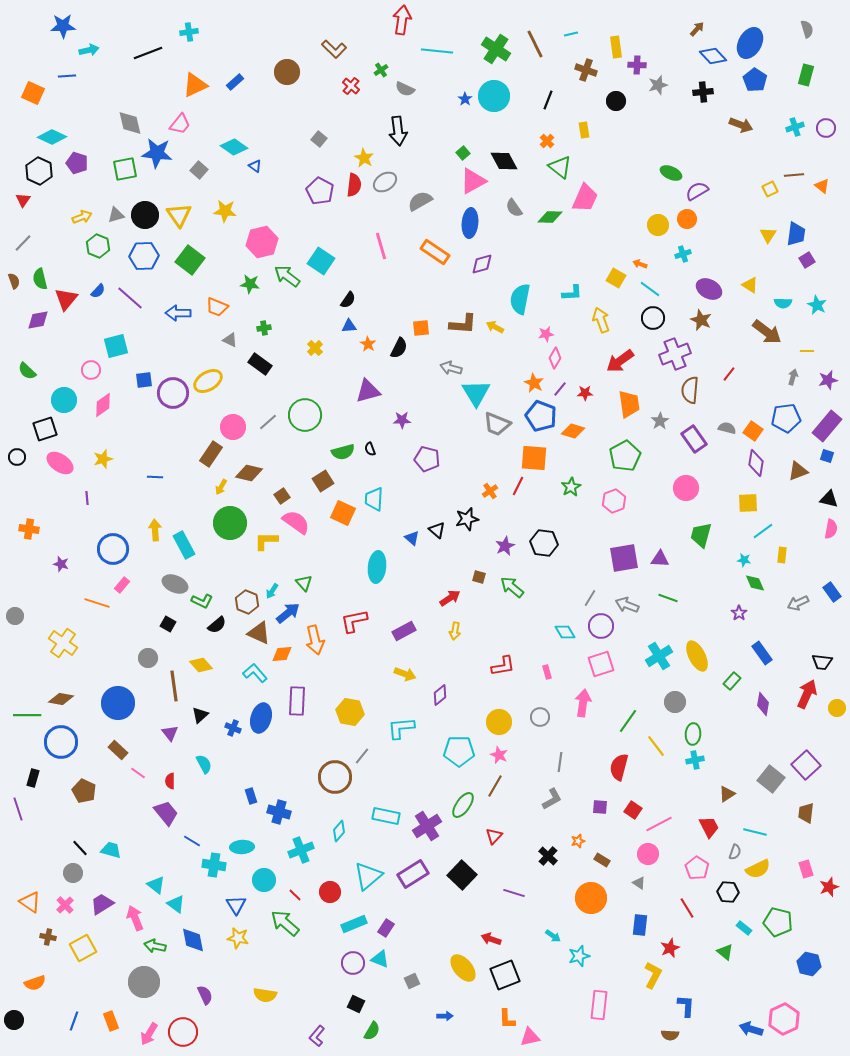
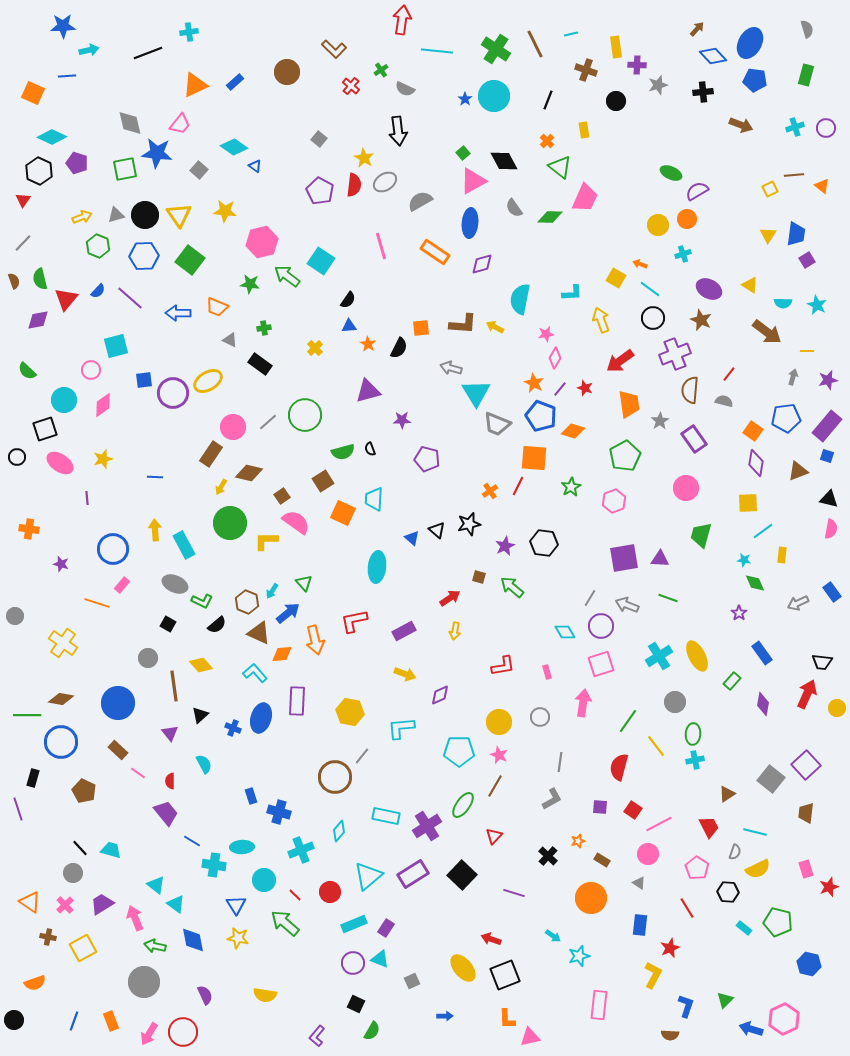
blue pentagon at (755, 80): rotated 25 degrees counterclockwise
red star at (585, 393): moved 5 px up; rotated 21 degrees clockwise
gray semicircle at (727, 428): moved 3 px left, 27 px up
black star at (467, 519): moved 2 px right, 5 px down
purple diamond at (440, 695): rotated 15 degrees clockwise
green triangle at (725, 952): moved 48 px down; rotated 36 degrees clockwise
blue L-shape at (686, 1006): rotated 15 degrees clockwise
